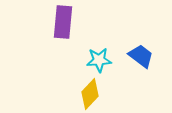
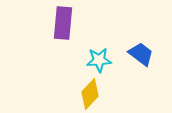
purple rectangle: moved 1 px down
blue trapezoid: moved 2 px up
